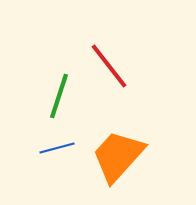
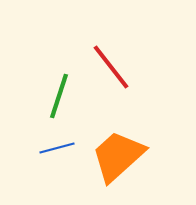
red line: moved 2 px right, 1 px down
orange trapezoid: rotated 6 degrees clockwise
